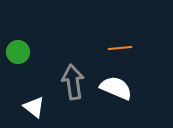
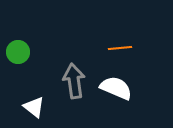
gray arrow: moved 1 px right, 1 px up
